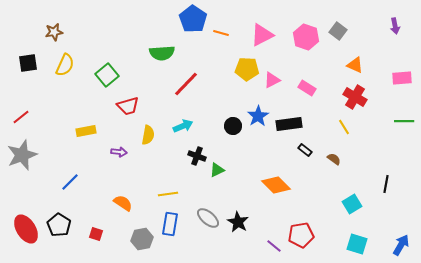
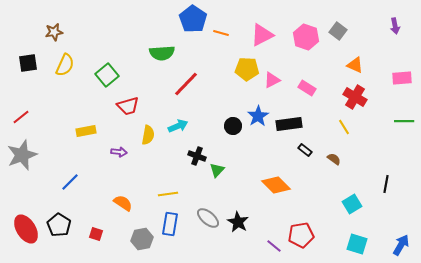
cyan arrow at (183, 126): moved 5 px left
green triangle at (217, 170): rotated 21 degrees counterclockwise
